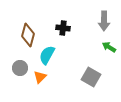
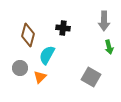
green arrow: rotated 136 degrees counterclockwise
